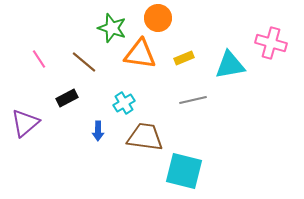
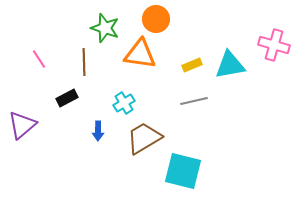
orange circle: moved 2 px left, 1 px down
green star: moved 7 px left
pink cross: moved 3 px right, 2 px down
yellow rectangle: moved 8 px right, 7 px down
brown line: rotated 48 degrees clockwise
gray line: moved 1 px right, 1 px down
purple triangle: moved 3 px left, 2 px down
brown trapezoid: moved 1 px left, 1 px down; rotated 39 degrees counterclockwise
cyan square: moved 1 px left
